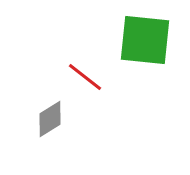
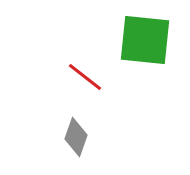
gray diamond: moved 26 px right, 18 px down; rotated 39 degrees counterclockwise
